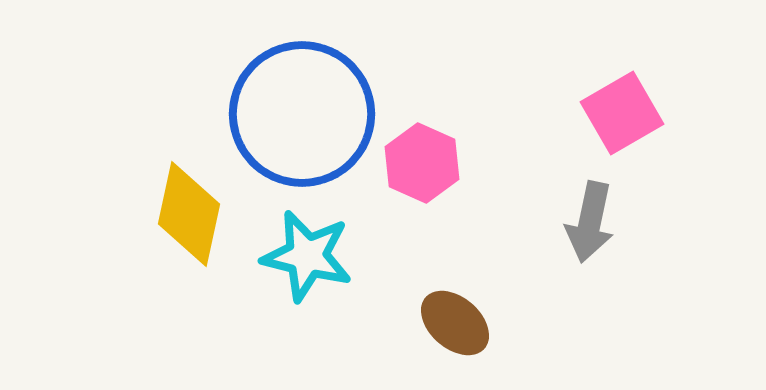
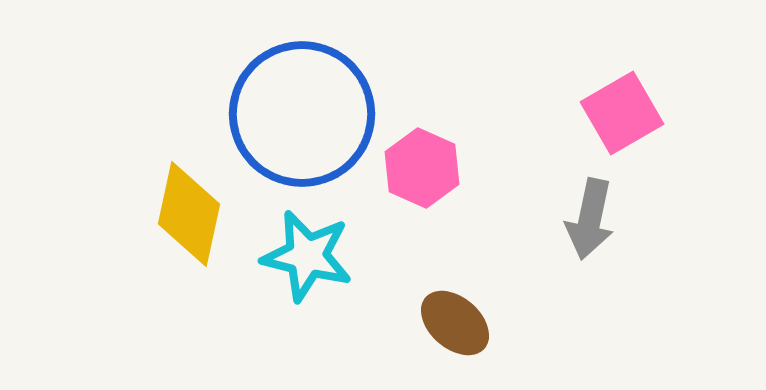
pink hexagon: moved 5 px down
gray arrow: moved 3 px up
